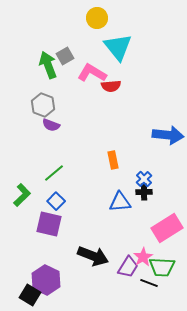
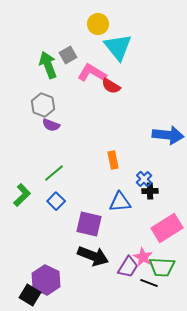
yellow circle: moved 1 px right, 6 px down
gray square: moved 3 px right, 1 px up
red semicircle: rotated 36 degrees clockwise
black cross: moved 6 px right, 1 px up
purple square: moved 40 px right
pink star: rotated 12 degrees counterclockwise
